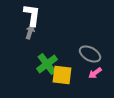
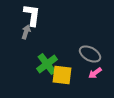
gray arrow: moved 4 px left
